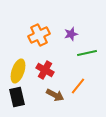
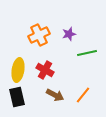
purple star: moved 2 px left
yellow ellipse: moved 1 px up; rotated 10 degrees counterclockwise
orange line: moved 5 px right, 9 px down
